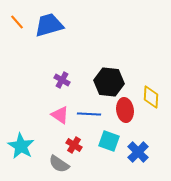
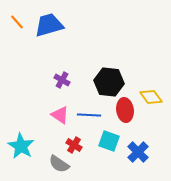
yellow diamond: rotated 40 degrees counterclockwise
blue line: moved 1 px down
